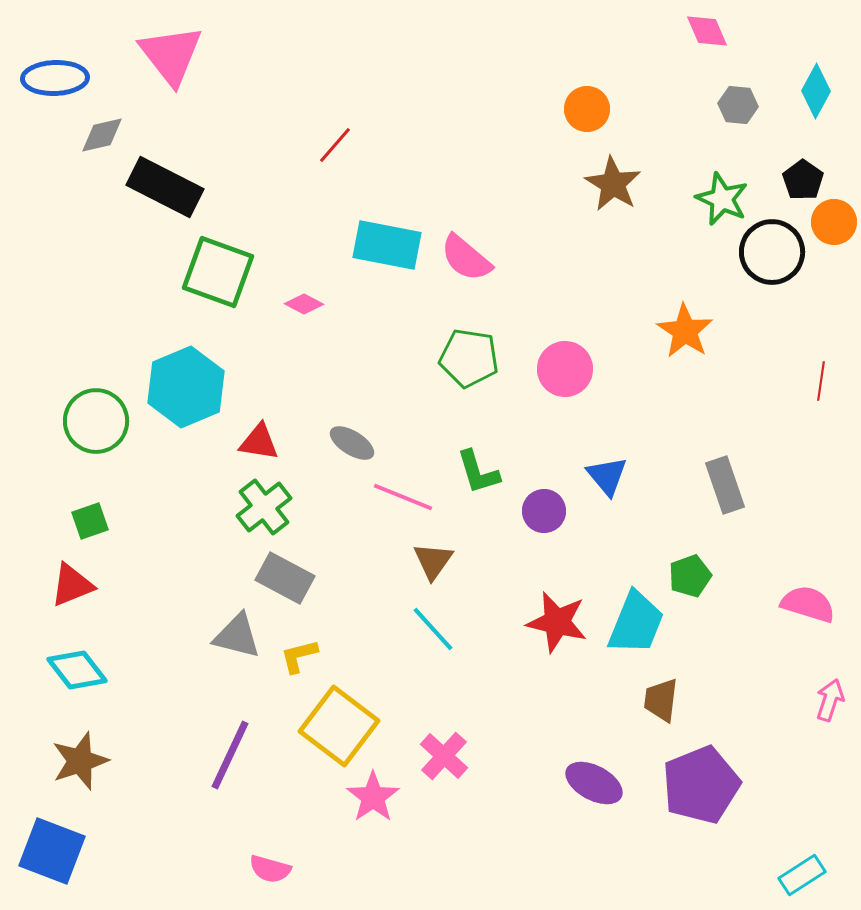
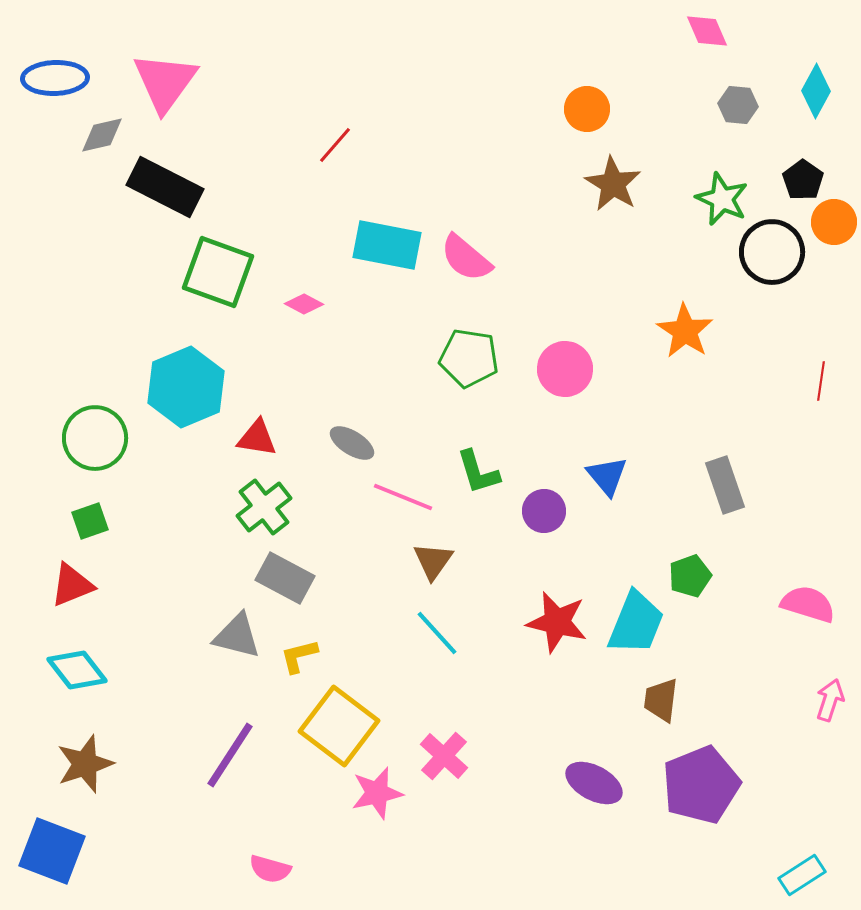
pink triangle at (171, 55): moved 6 px left, 27 px down; rotated 14 degrees clockwise
green circle at (96, 421): moved 1 px left, 17 px down
red triangle at (259, 442): moved 2 px left, 4 px up
cyan line at (433, 629): moved 4 px right, 4 px down
purple line at (230, 755): rotated 8 degrees clockwise
brown star at (80, 761): moved 5 px right, 3 px down
pink star at (373, 797): moved 4 px right, 4 px up; rotated 22 degrees clockwise
